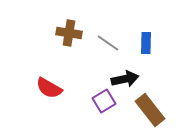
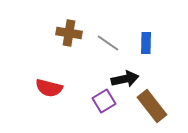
red semicircle: rotated 16 degrees counterclockwise
brown rectangle: moved 2 px right, 4 px up
